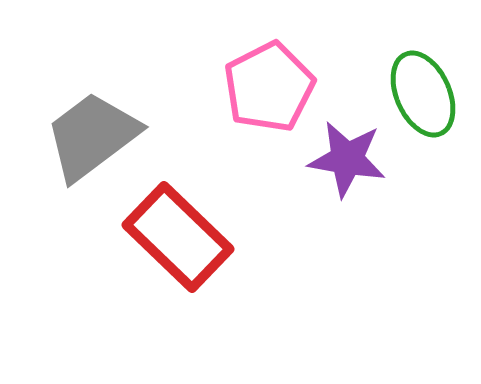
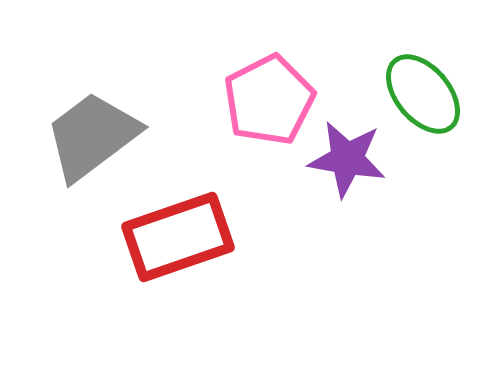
pink pentagon: moved 13 px down
green ellipse: rotated 16 degrees counterclockwise
red rectangle: rotated 63 degrees counterclockwise
